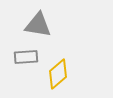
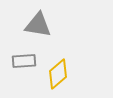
gray rectangle: moved 2 px left, 4 px down
